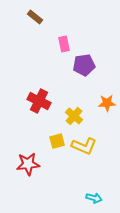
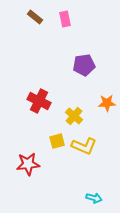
pink rectangle: moved 1 px right, 25 px up
